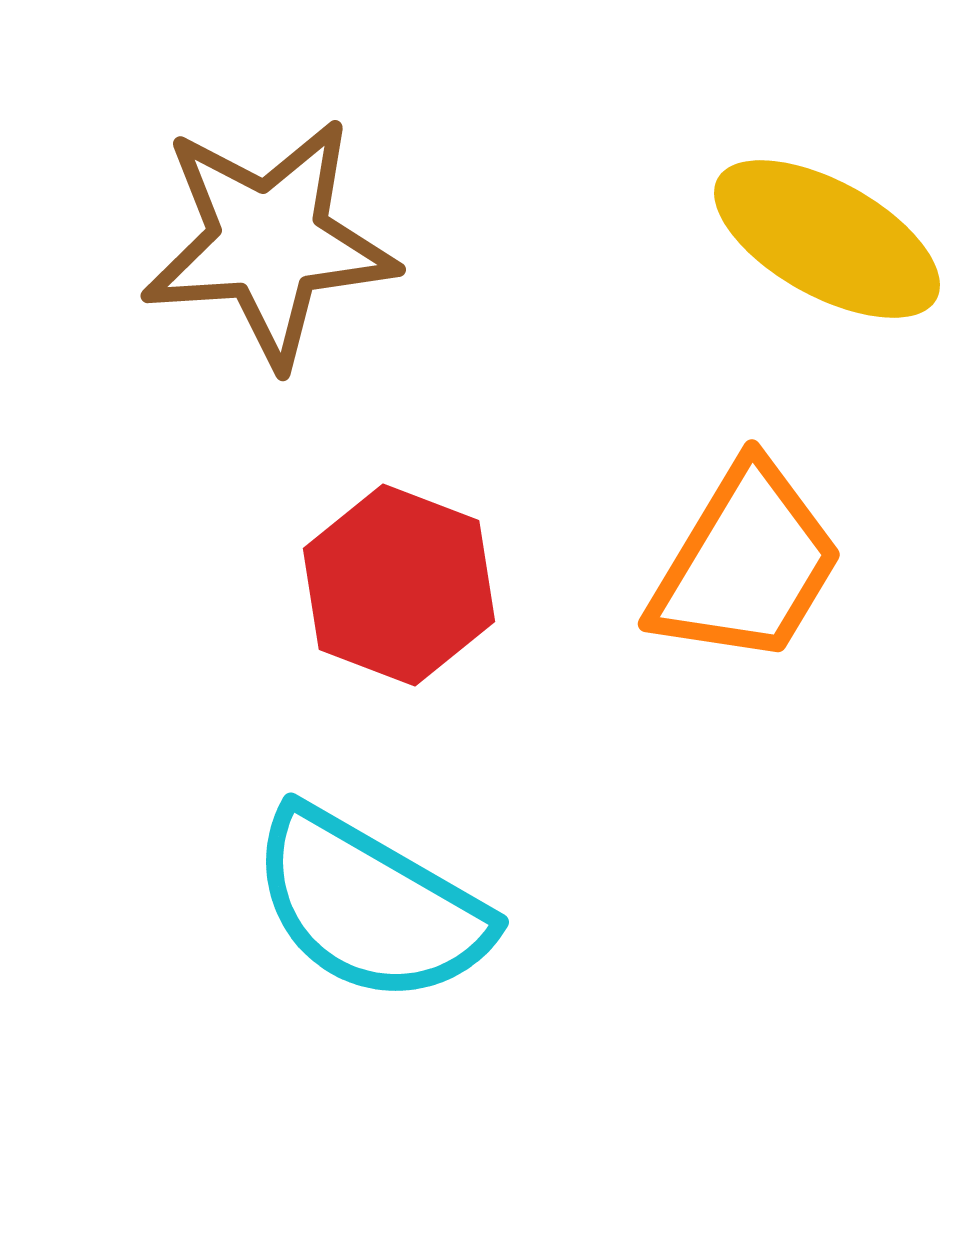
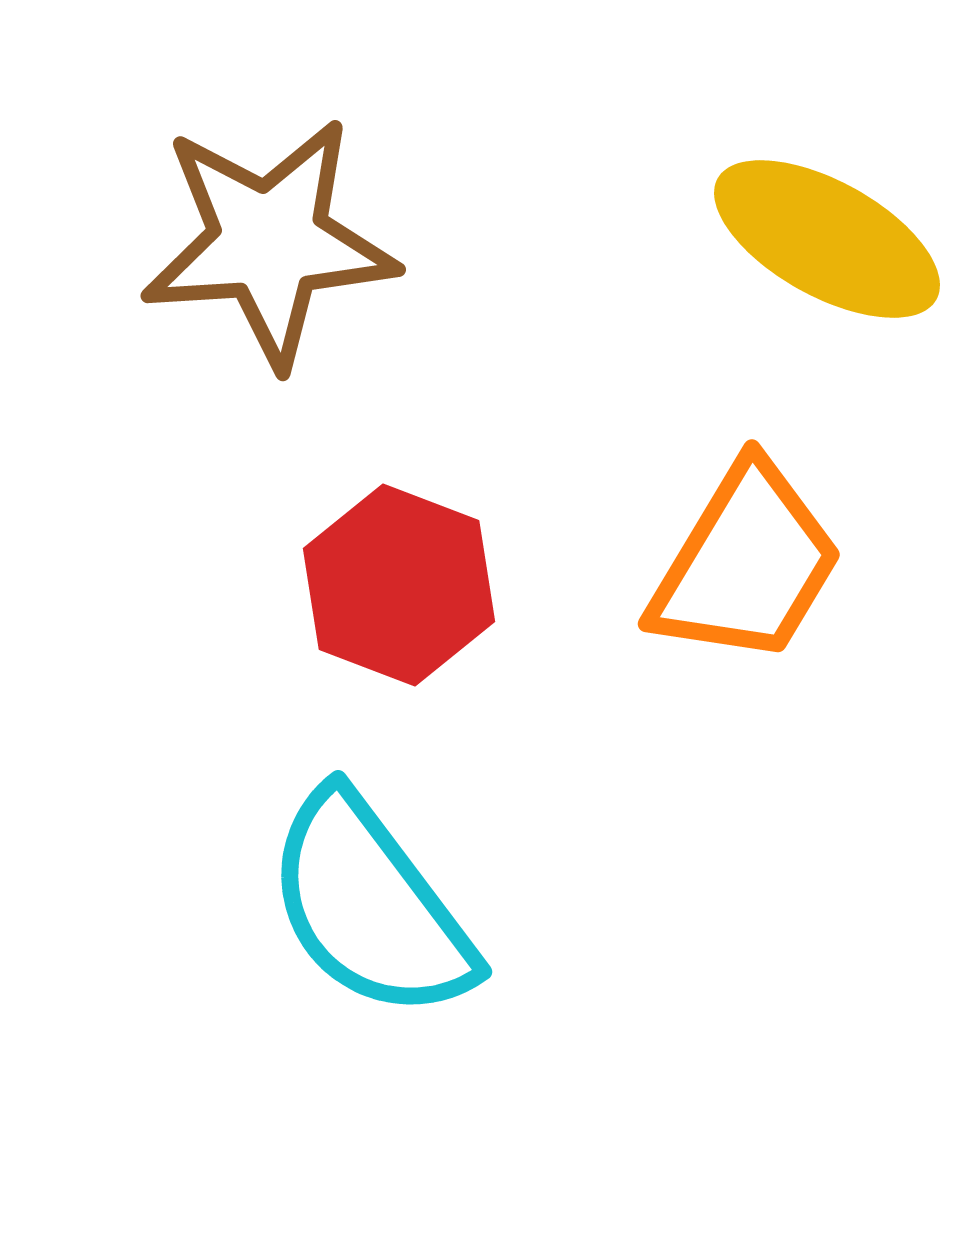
cyan semicircle: rotated 23 degrees clockwise
